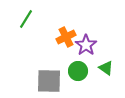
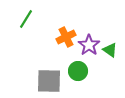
purple star: moved 3 px right
green triangle: moved 4 px right, 18 px up
